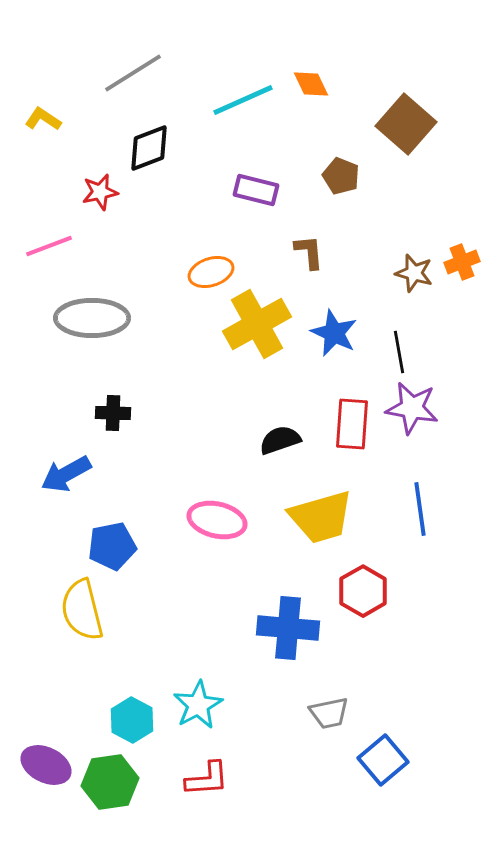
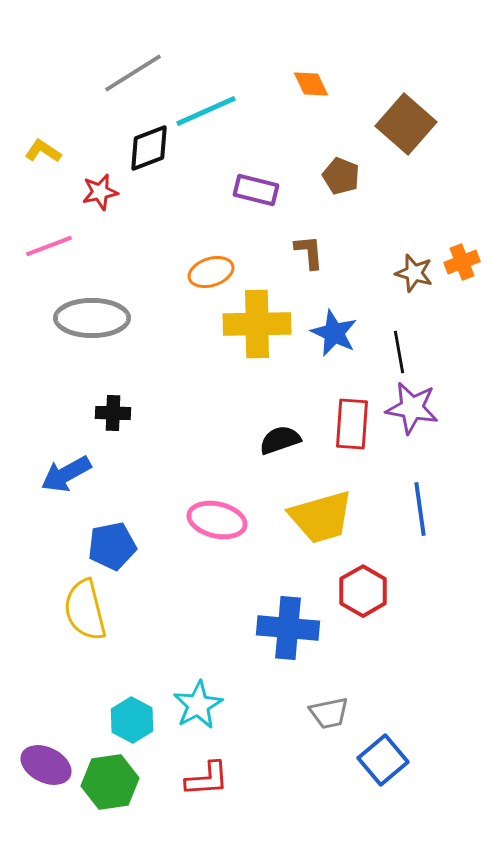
cyan line: moved 37 px left, 11 px down
yellow L-shape: moved 32 px down
yellow cross: rotated 28 degrees clockwise
yellow semicircle: moved 3 px right
